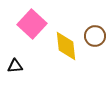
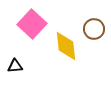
brown circle: moved 1 px left, 7 px up
